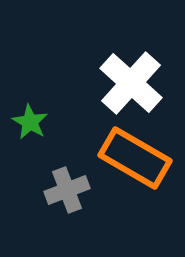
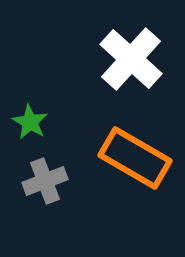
white cross: moved 24 px up
gray cross: moved 22 px left, 9 px up
